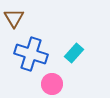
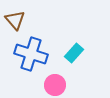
brown triangle: moved 1 px right, 2 px down; rotated 10 degrees counterclockwise
pink circle: moved 3 px right, 1 px down
